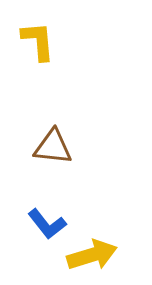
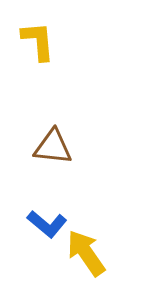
blue L-shape: rotated 12 degrees counterclockwise
yellow arrow: moved 6 px left, 2 px up; rotated 108 degrees counterclockwise
